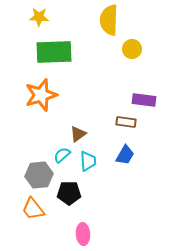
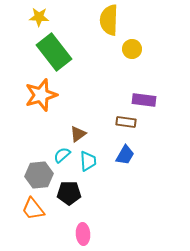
green rectangle: rotated 54 degrees clockwise
